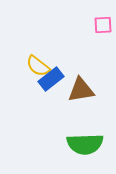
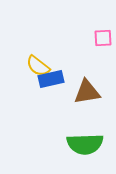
pink square: moved 13 px down
blue rectangle: rotated 25 degrees clockwise
brown triangle: moved 6 px right, 2 px down
